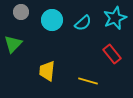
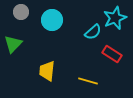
cyan semicircle: moved 10 px right, 9 px down
red rectangle: rotated 18 degrees counterclockwise
